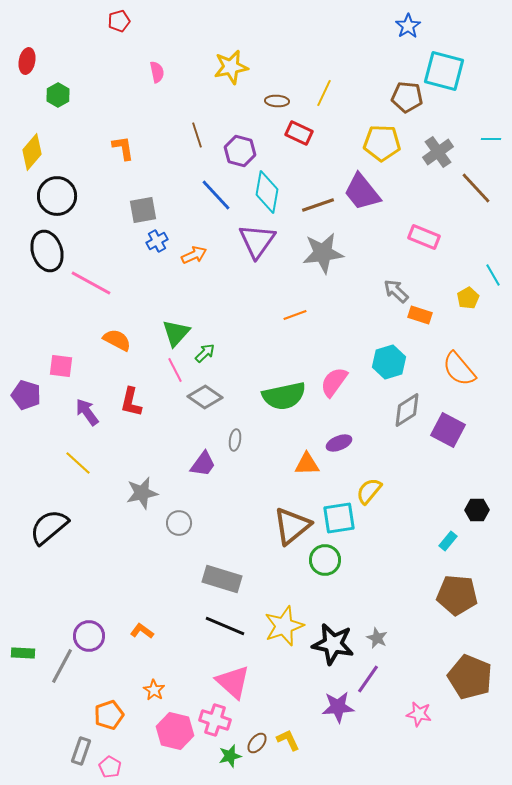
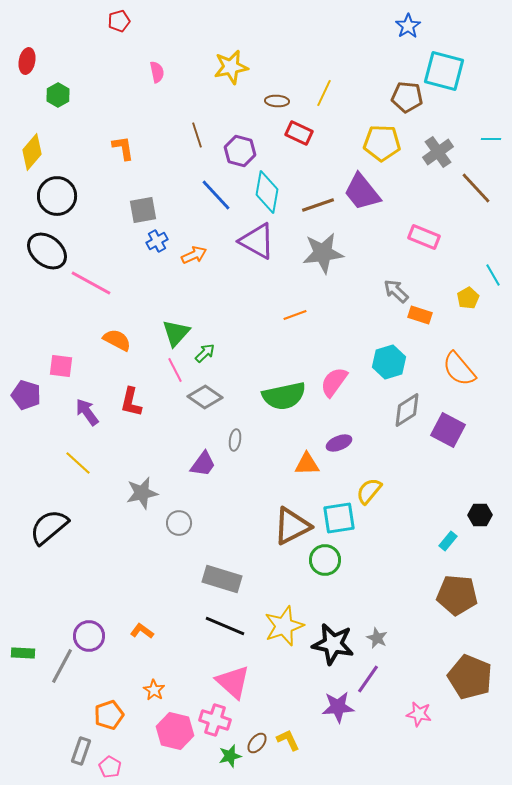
purple triangle at (257, 241): rotated 36 degrees counterclockwise
black ellipse at (47, 251): rotated 33 degrees counterclockwise
black hexagon at (477, 510): moved 3 px right, 5 px down
brown triangle at (292, 526): rotated 12 degrees clockwise
